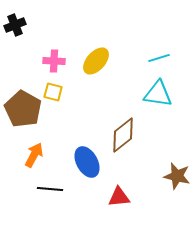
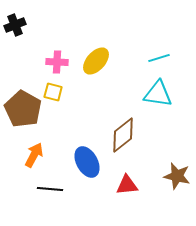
pink cross: moved 3 px right, 1 px down
red triangle: moved 8 px right, 12 px up
